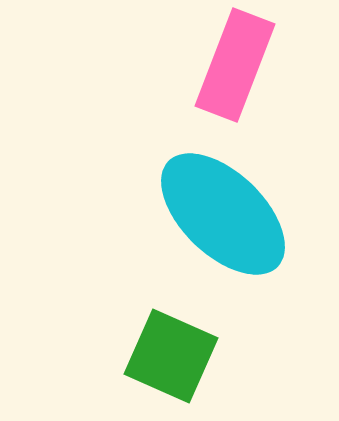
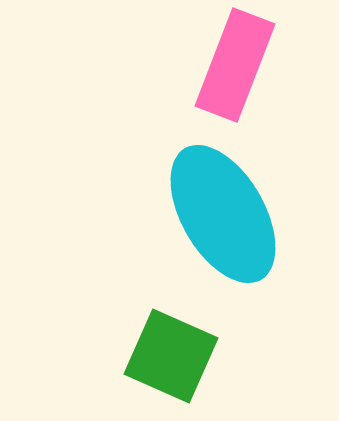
cyan ellipse: rotated 16 degrees clockwise
